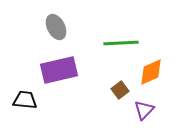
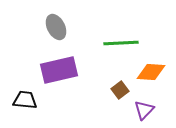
orange diamond: rotated 28 degrees clockwise
